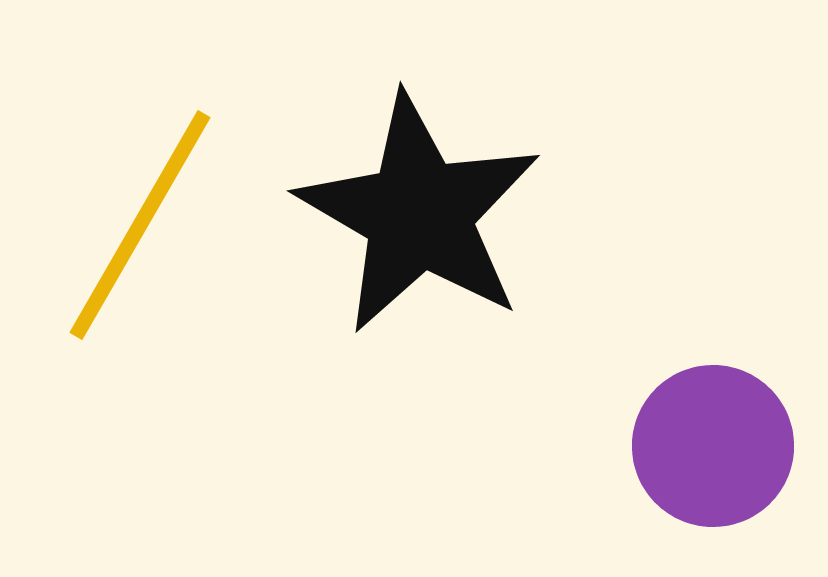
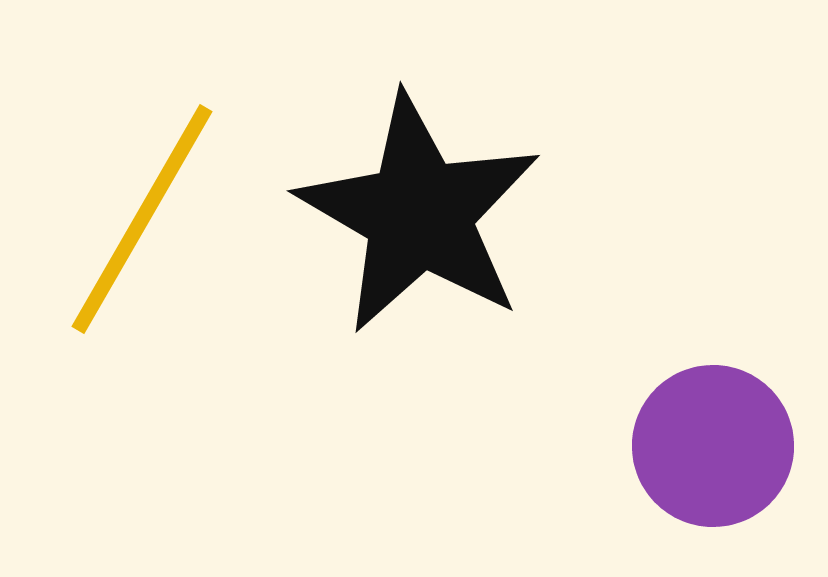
yellow line: moved 2 px right, 6 px up
